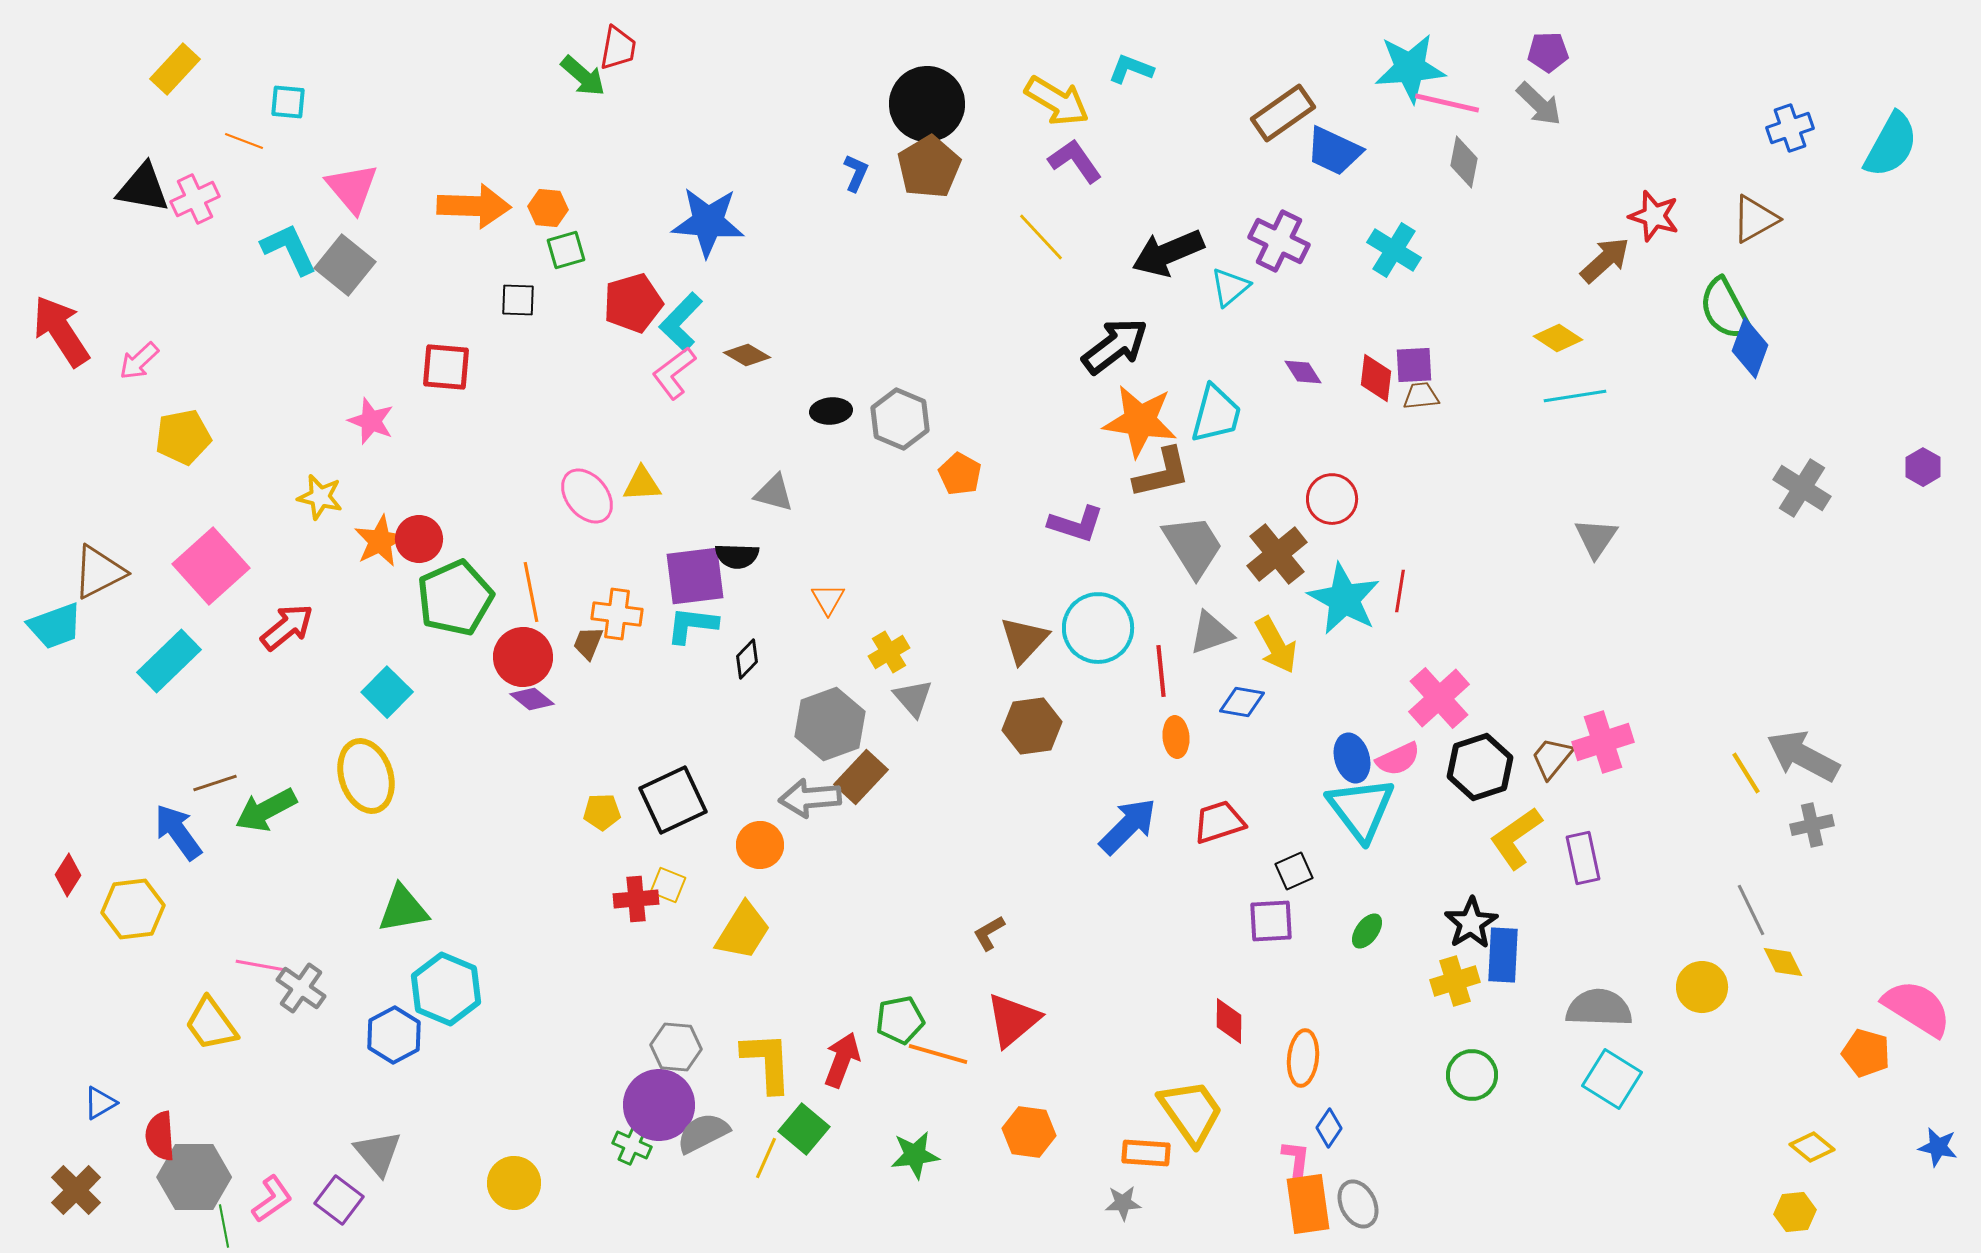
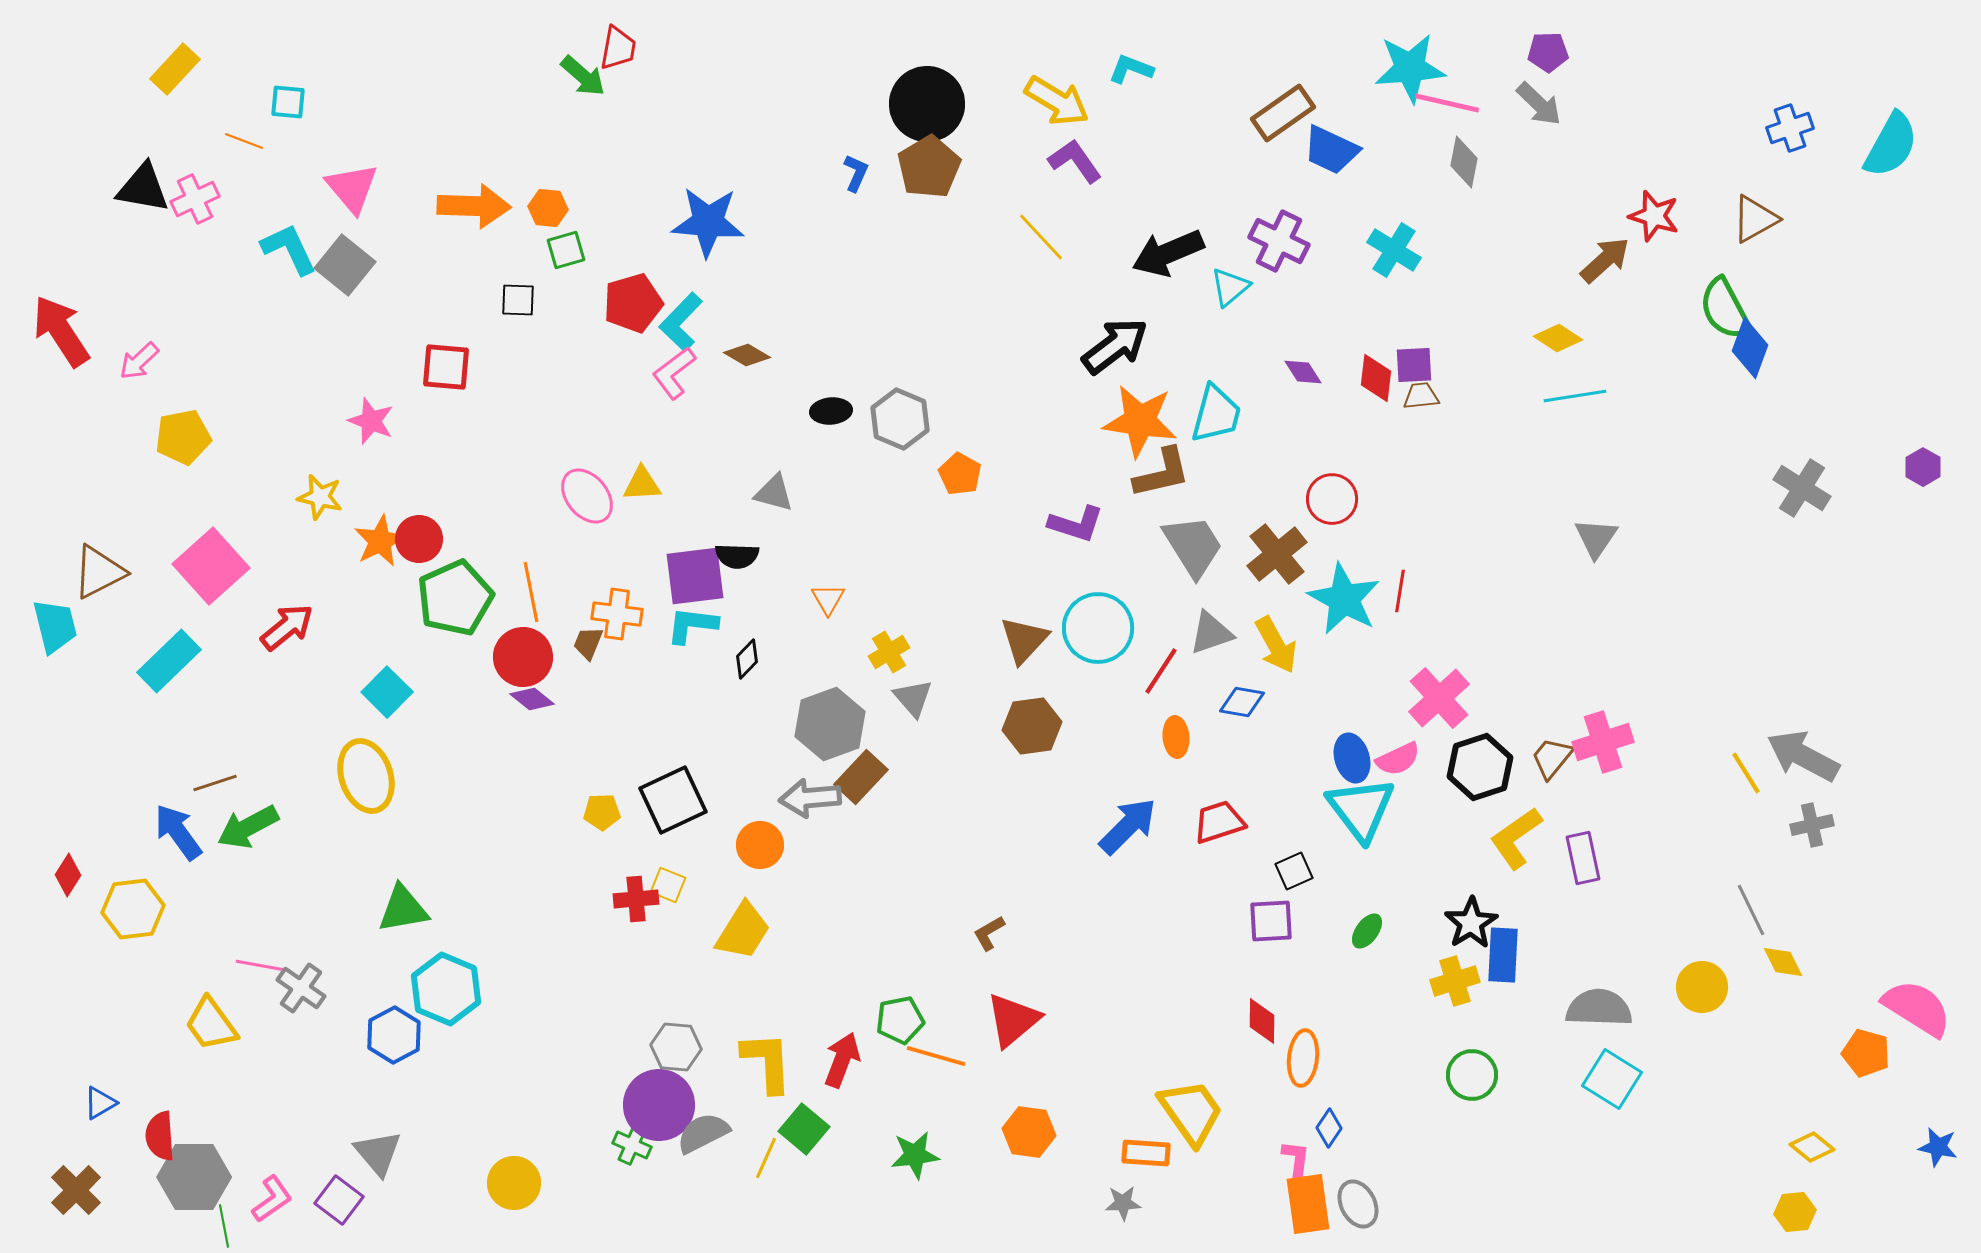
blue trapezoid at (1334, 151): moved 3 px left, 1 px up
cyan trapezoid at (55, 626): rotated 84 degrees counterclockwise
red line at (1161, 671): rotated 39 degrees clockwise
green arrow at (266, 810): moved 18 px left, 17 px down
red diamond at (1229, 1021): moved 33 px right
orange line at (938, 1054): moved 2 px left, 2 px down
